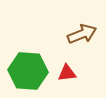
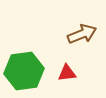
green hexagon: moved 4 px left; rotated 12 degrees counterclockwise
